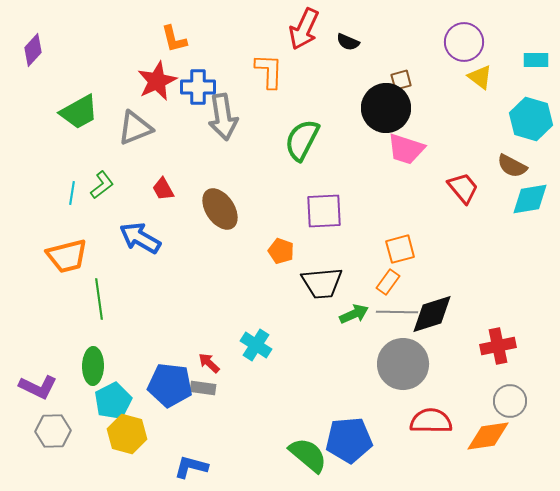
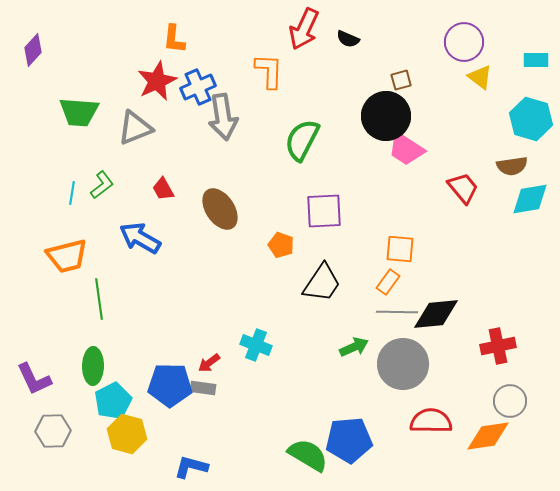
orange L-shape at (174, 39): rotated 20 degrees clockwise
black semicircle at (348, 42): moved 3 px up
blue cross at (198, 87): rotated 24 degrees counterclockwise
black circle at (386, 108): moved 8 px down
green trapezoid at (79, 112): rotated 33 degrees clockwise
pink trapezoid at (406, 149): rotated 15 degrees clockwise
brown semicircle at (512, 166): rotated 36 degrees counterclockwise
orange square at (400, 249): rotated 20 degrees clockwise
orange pentagon at (281, 251): moved 6 px up
black trapezoid at (322, 283): rotated 51 degrees counterclockwise
green arrow at (354, 314): moved 33 px down
black diamond at (432, 314): moved 4 px right; rotated 12 degrees clockwise
cyan cross at (256, 345): rotated 12 degrees counterclockwise
red arrow at (209, 363): rotated 80 degrees counterclockwise
blue pentagon at (170, 385): rotated 6 degrees counterclockwise
purple L-shape at (38, 387): moved 4 px left, 8 px up; rotated 39 degrees clockwise
green semicircle at (308, 455): rotated 9 degrees counterclockwise
